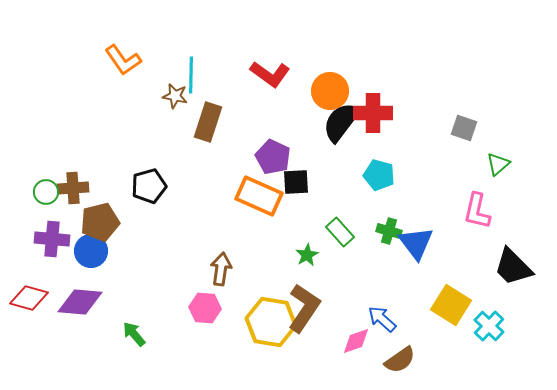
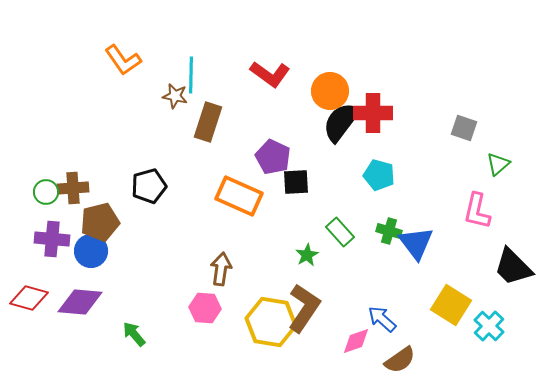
orange rectangle: moved 20 px left
